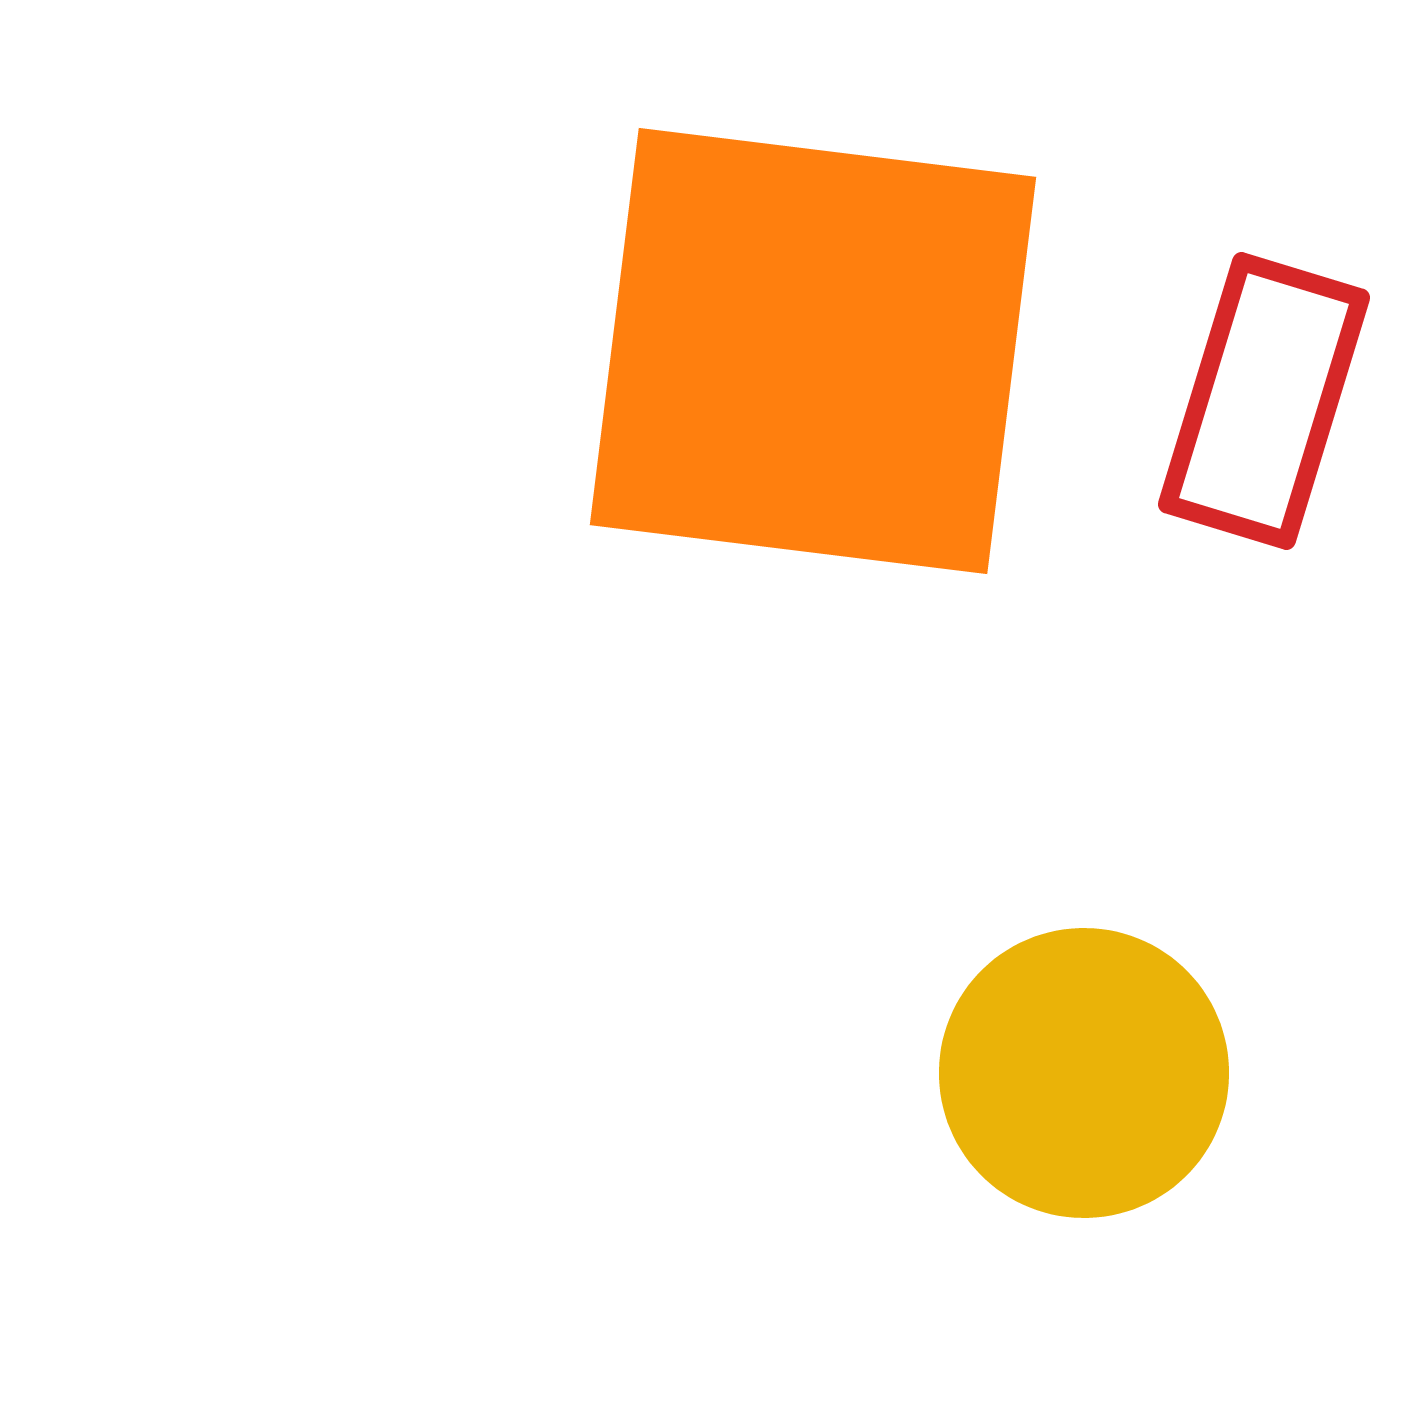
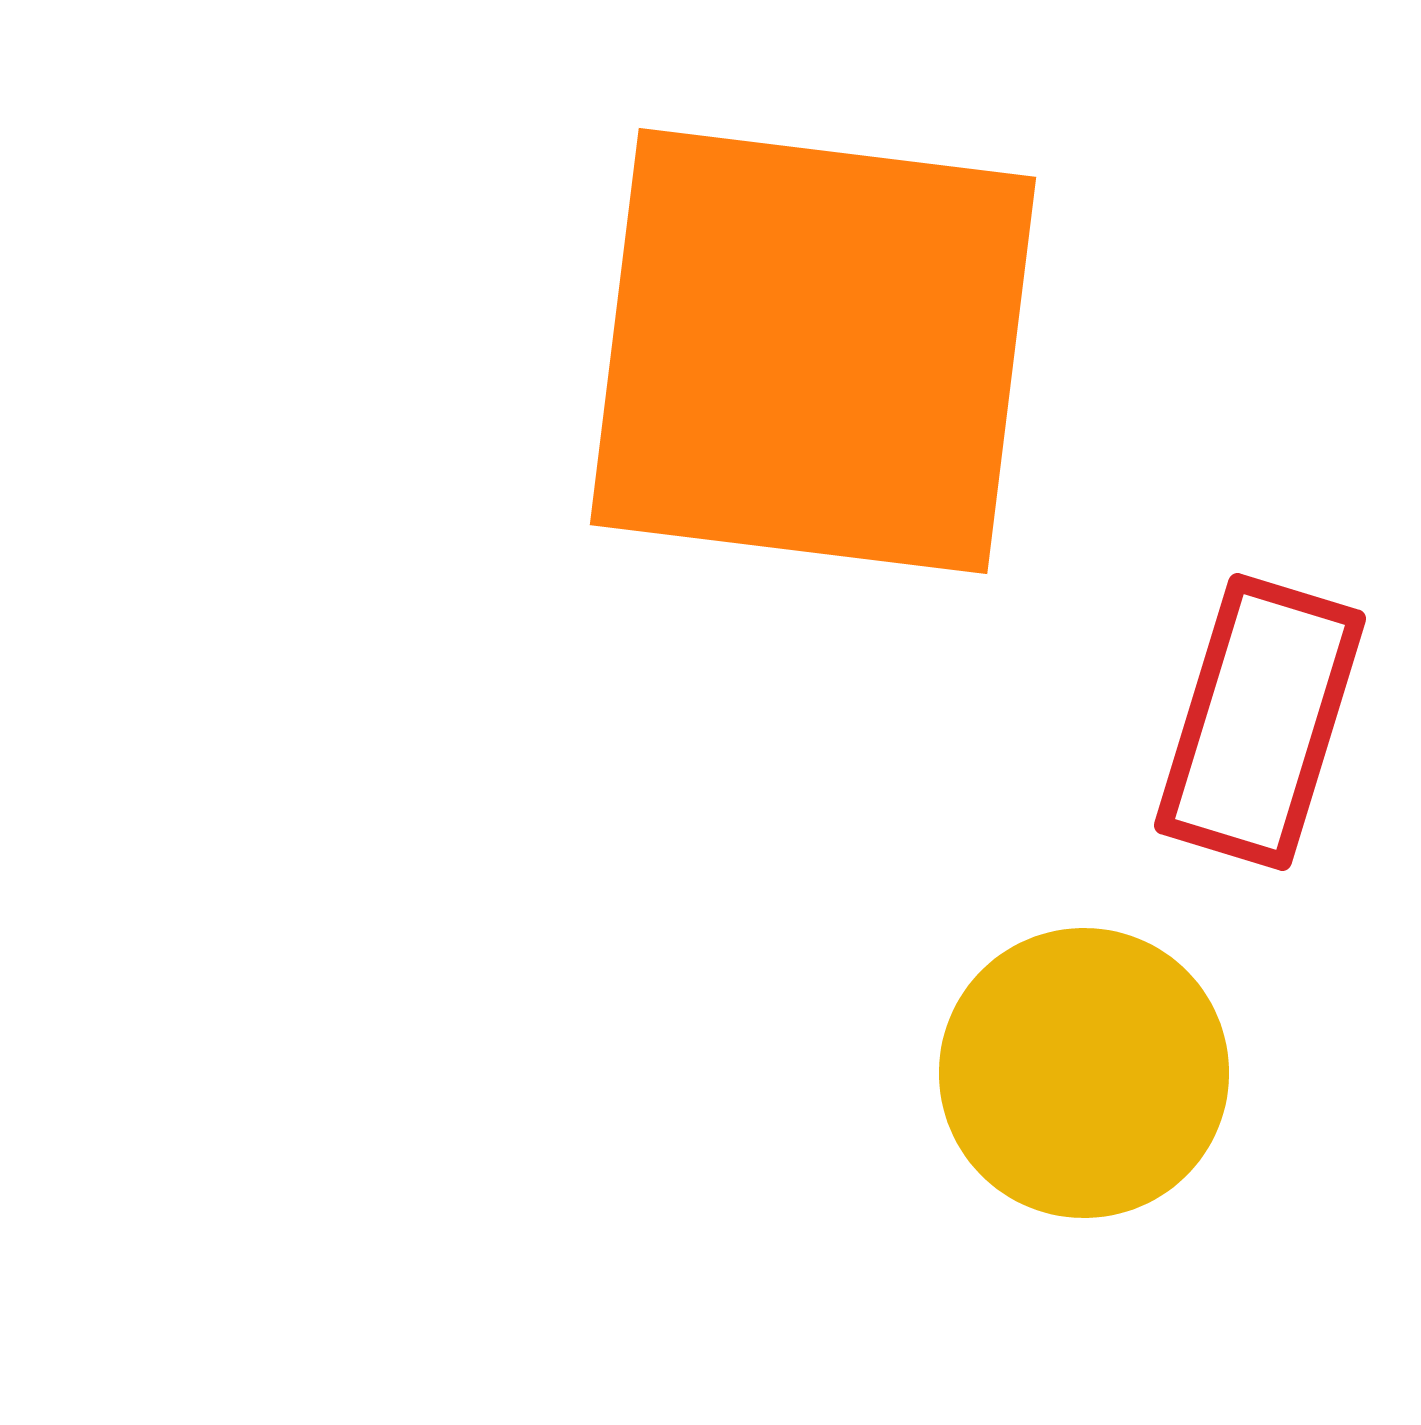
red rectangle: moved 4 px left, 321 px down
